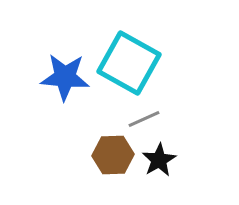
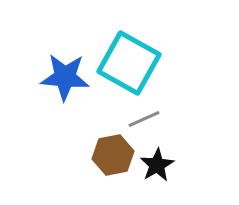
brown hexagon: rotated 9 degrees counterclockwise
black star: moved 2 px left, 5 px down
